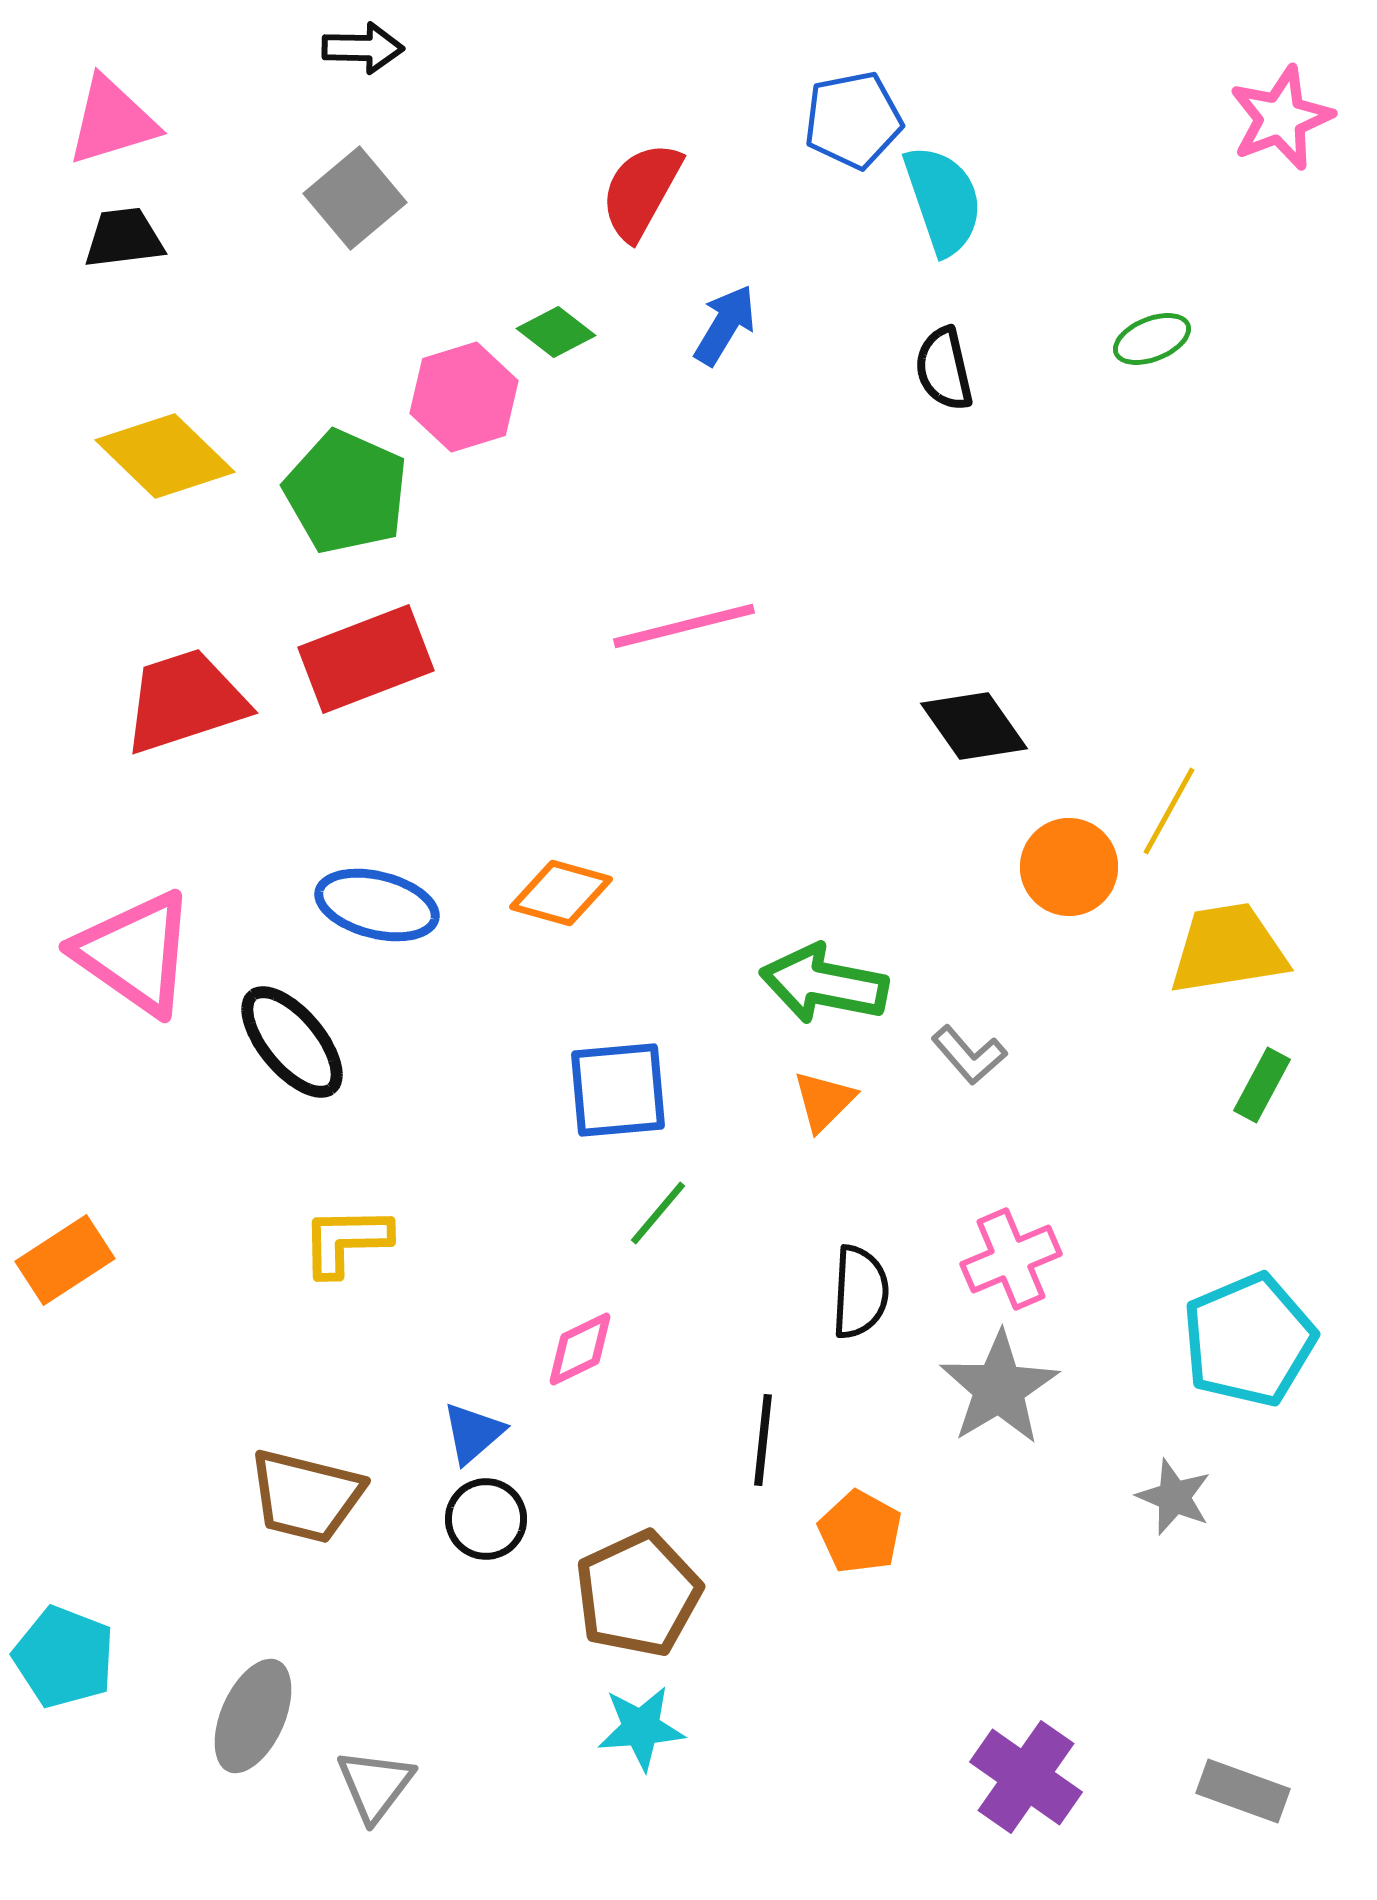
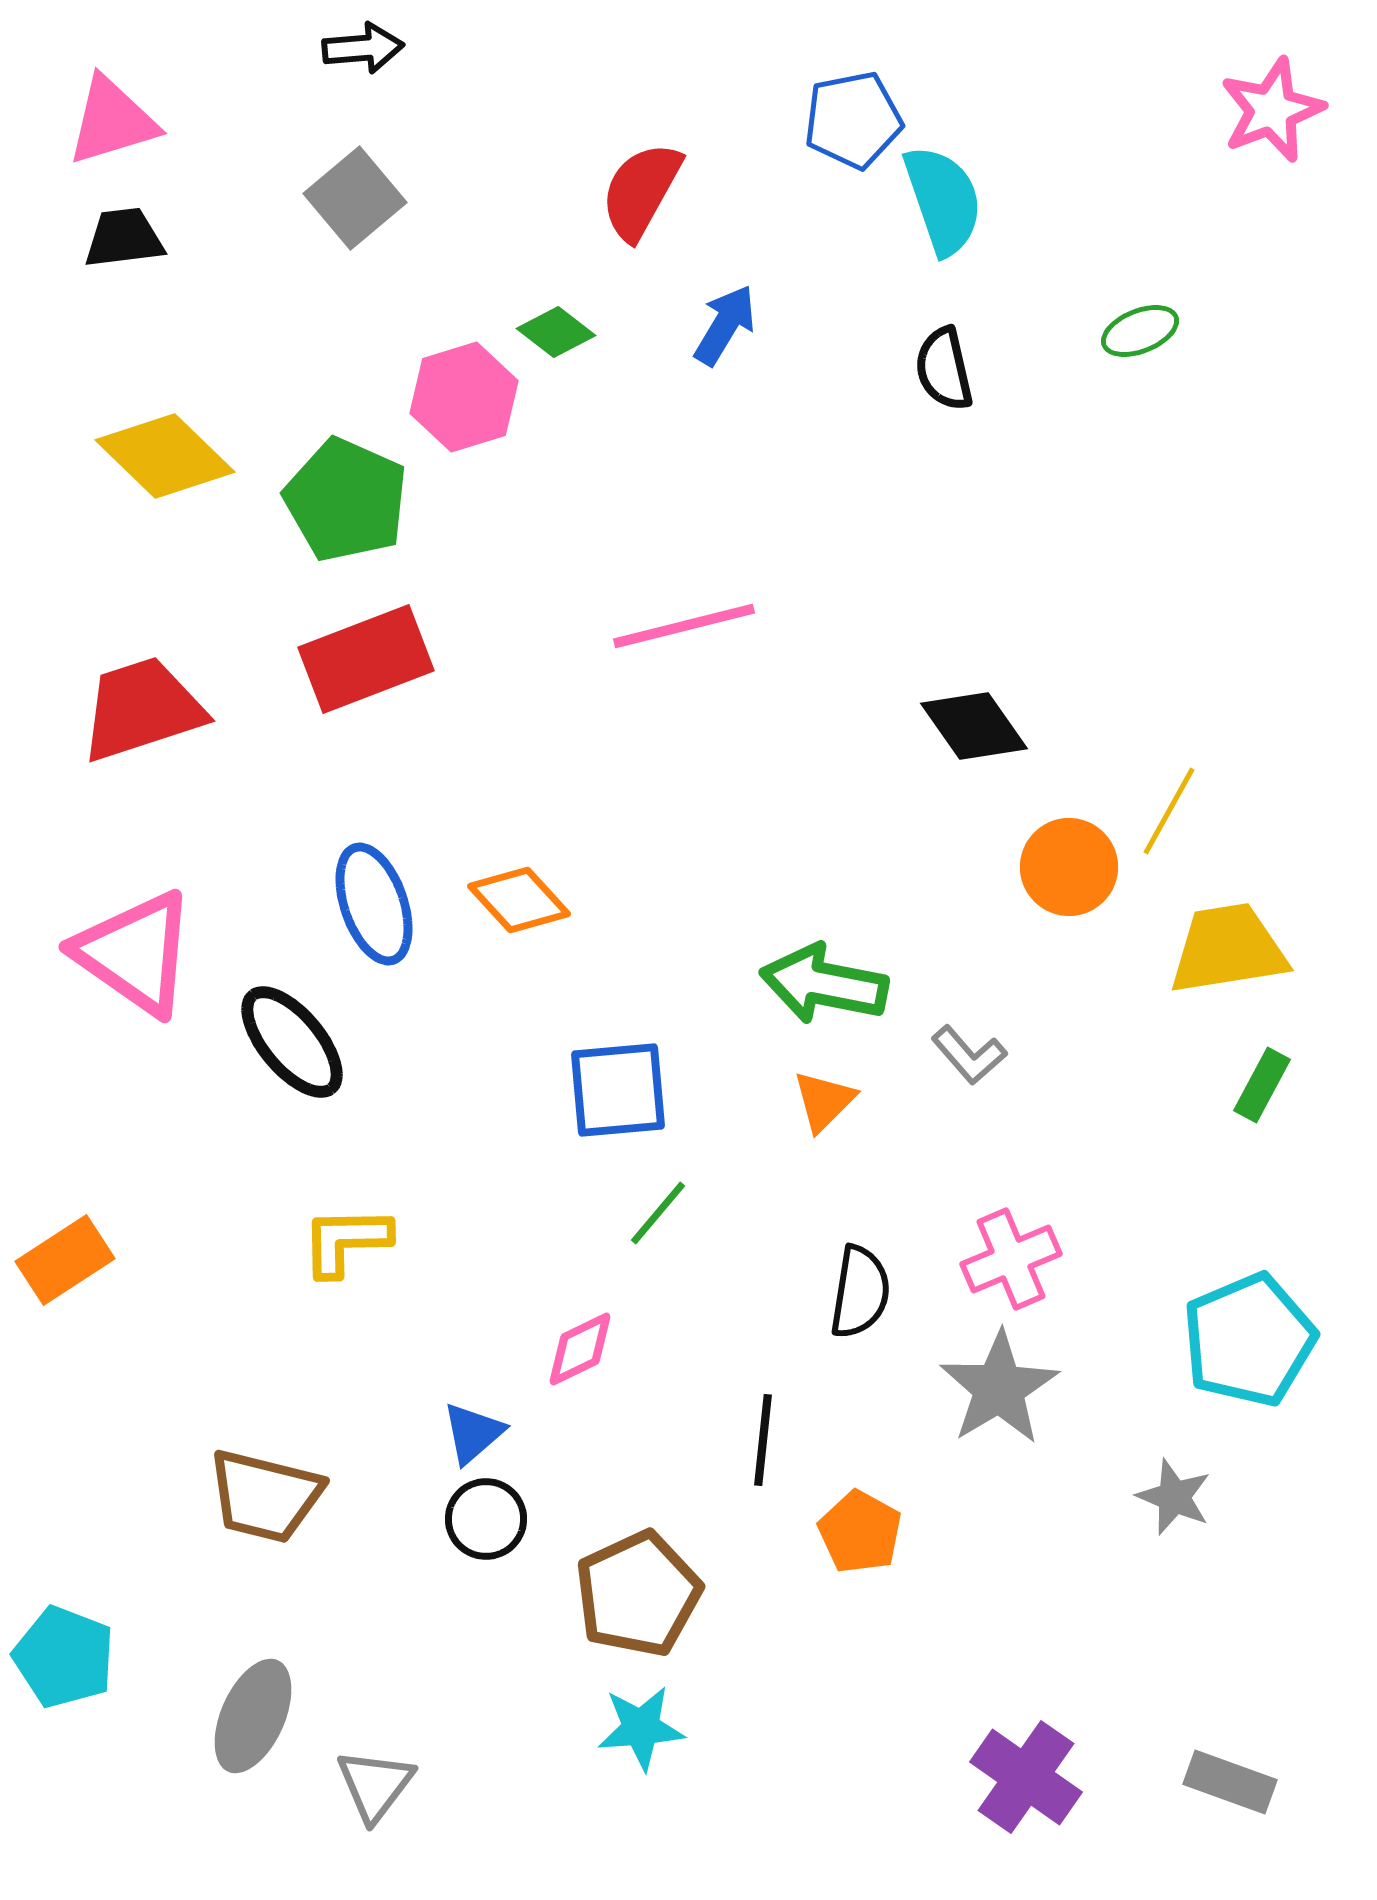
black arrow at (363, 48): rotated 6 degrees counterclockwise
pink star at (1281, 118): moved 9 px left, 8 px up
green ellipse at (1152, 339): moved 12 px left, 8 px up
green pentagon at (346, 492): moved 8 px down
red trapezoid at (185, 701): moved 43 px left, 8 px down
orange diamond at (561, 893): moved 42 px left, 7 px down; rotated 32 degrees clockwise
blue ellipse at (377, 905): moved 3 px left, 1 px up; rotated 57 degrees clockwise
black semicircle at (860, 1292): rotated 6 degrees clockwise
brown trapezoid at (306, 1496): moved 41 px left
gray rectangle at (1243, 1791): moved 13 px left, 9 px up
